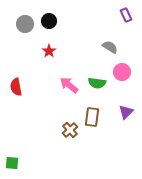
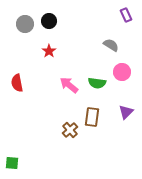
gray semicircle: moved 1 px right, 2 px up
red semicircle: moved 1 px right, 4 px up
